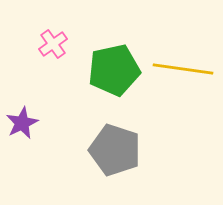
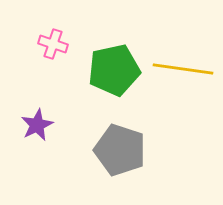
pink cross: rotated 36 degrees counterclockwise
purple star: moved 15 px right, 2 px down
gray pentagon: moved 5 px right
